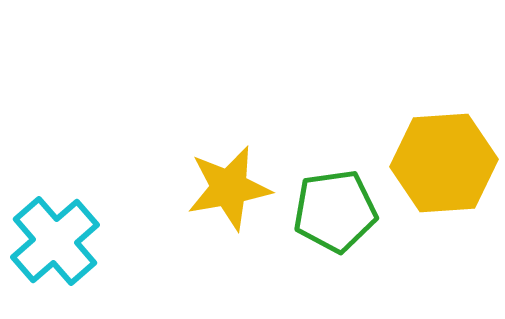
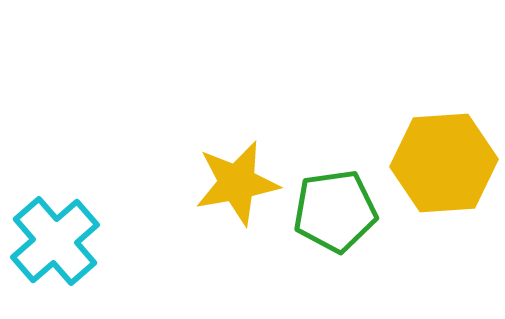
yellow star: moved 8 px right, 5 px up
